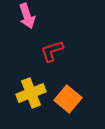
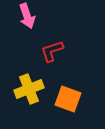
yellow cross: moved 2 px left, 4 px up
orange square: rotated 20 degrees counterclockwise
